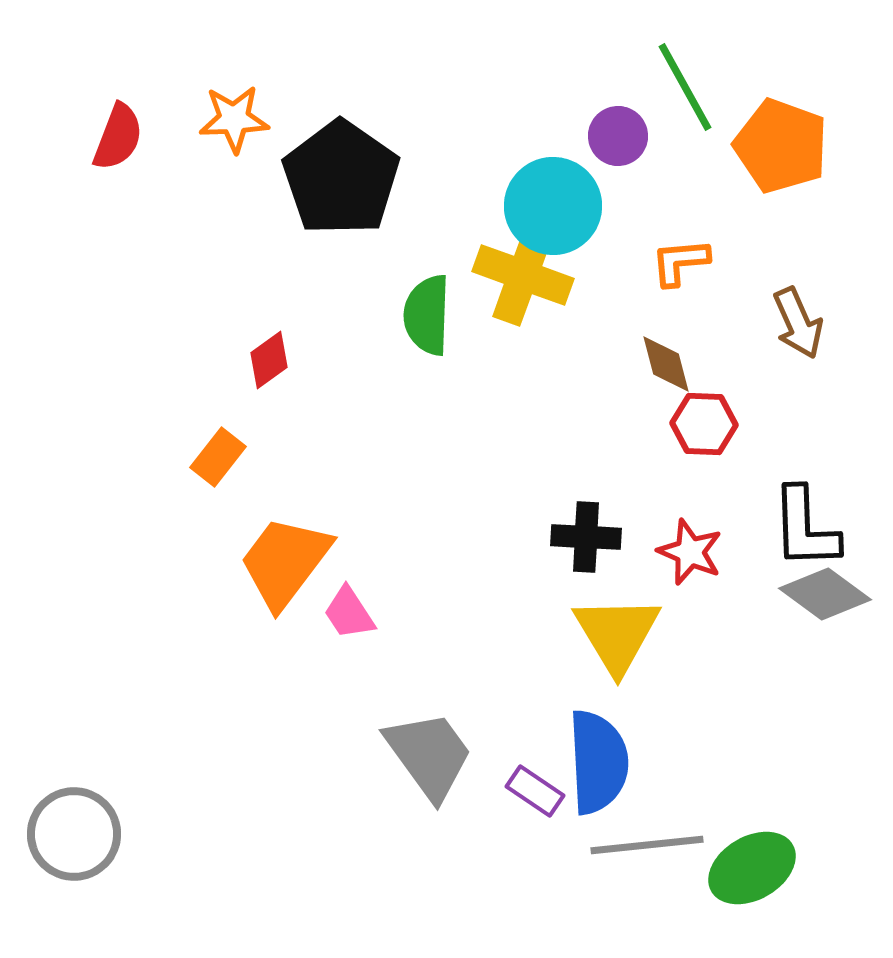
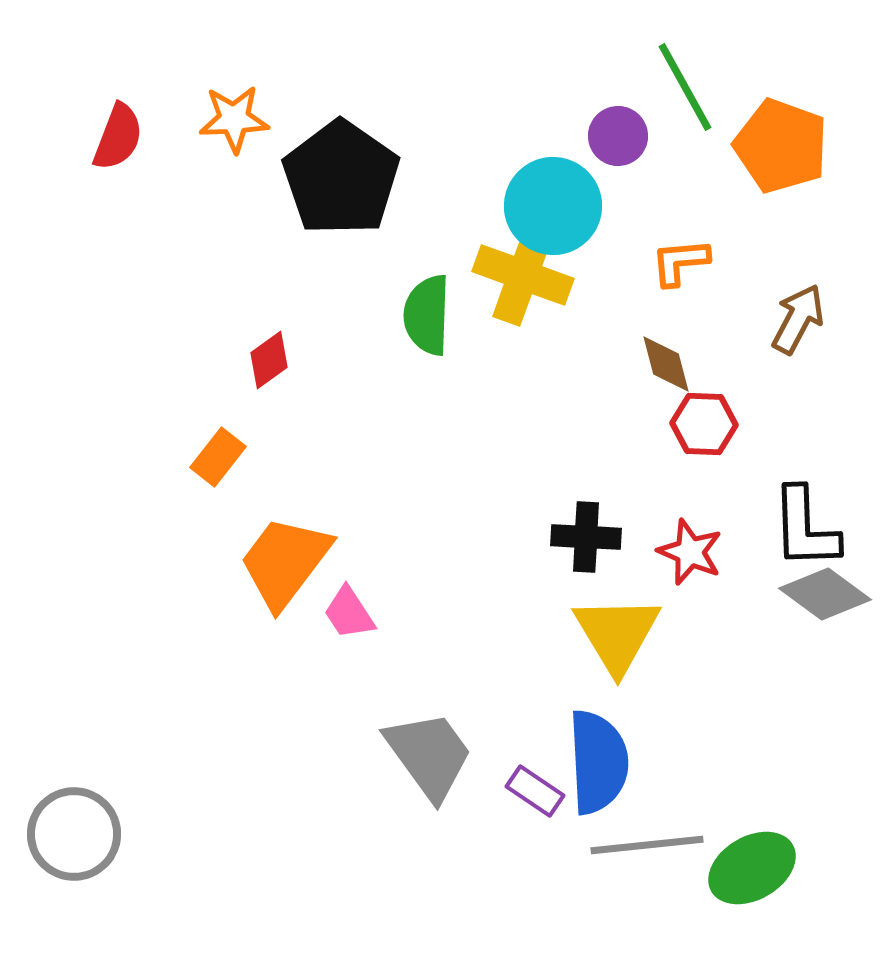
brown arrow: moved 4 px up; rotated 128 degrees counterclockwise
